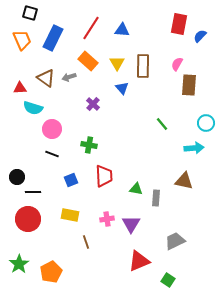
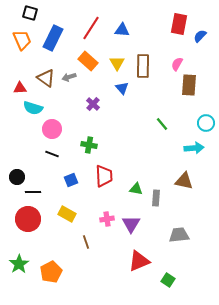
yellow rectangle at (70, 215): moved 3 px left, 1 px up; rotated 18 degrees clockwise
gray trapezoid at (175, 241): moved 4 px right, 6 px up; rotated 20 degrees clockwise
